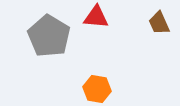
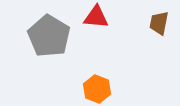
brown trapezoid: rotated 35 degrees clockwise
orange hexagon: rotated 12 degrees clockwise
